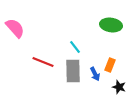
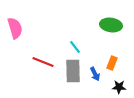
pink semicircle: rotated 25 degrees clockwise
orange rectangle: moved 2 px right, 2 px up
black star: rotated 16 degrees counterclockwise
